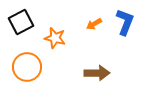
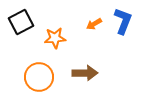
blue L-shape: moved 2 px left, 1 px up
orange star: rotated 20 degrees counterclockwise
orange circle: moved 12 px right, 10 px down
brown arrow: moved 12 px left
